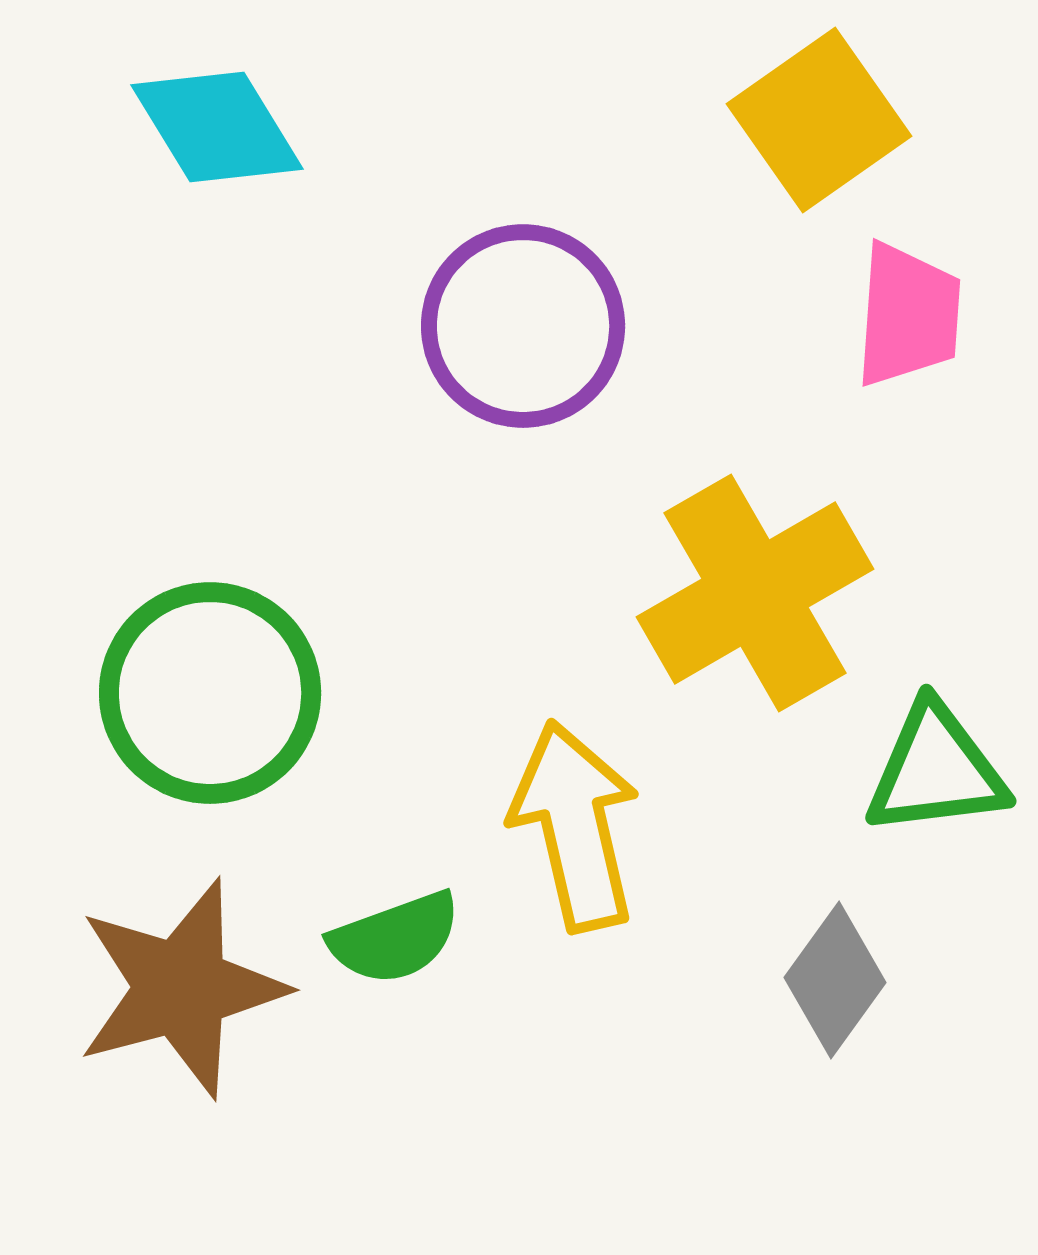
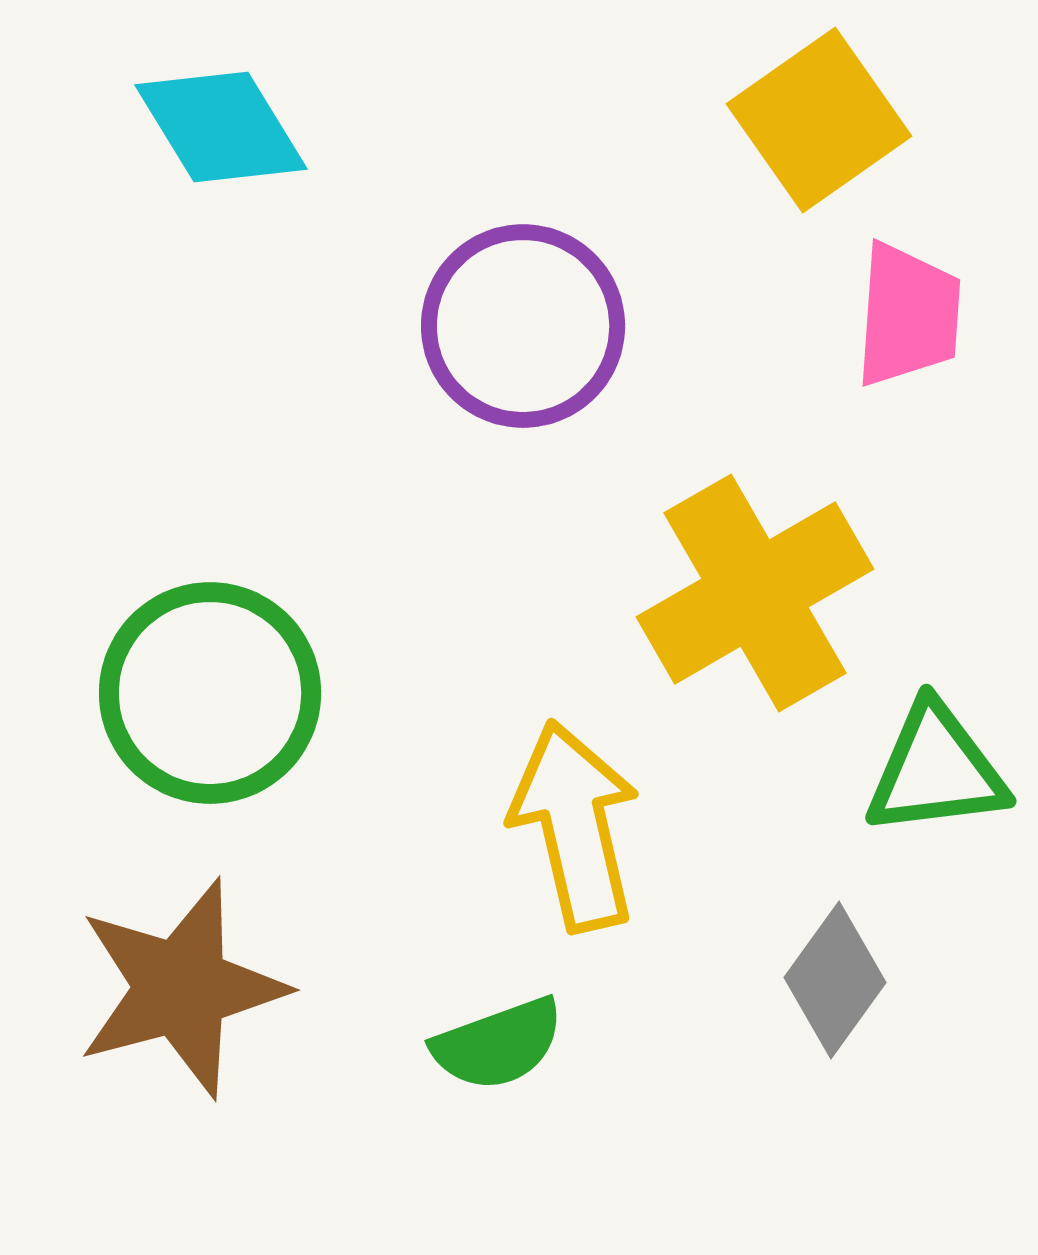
cyan diamond: moved 4 px right
green semicircle: moved 103 px right, 106 px down
